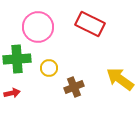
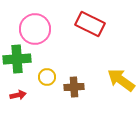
pink circle: moved 3 px left, 2 px down
yellow circle: moved 2 px left, 9 px down
yellow arrow: moved 1 px right, 1 px down
brown cross: rotated 18 degrees clockwise
red arrow: moved 6 px right, 2 px down
